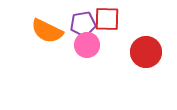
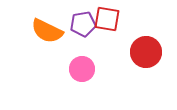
red square: rotated 8 degrees clockwise
pink circle: moved 5 px left, 24 px down
